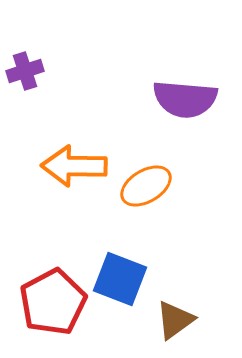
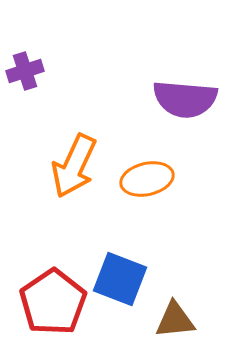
orange arrow: rotated 66 degrees counterclockwise
orange ellipse: moved 1 px right, 7 px up; rotated 18 degrees clockwise
red pentagon: rotated 6 degrees counterclockwise
brown triangle: rotated 30 degrees clockwise
